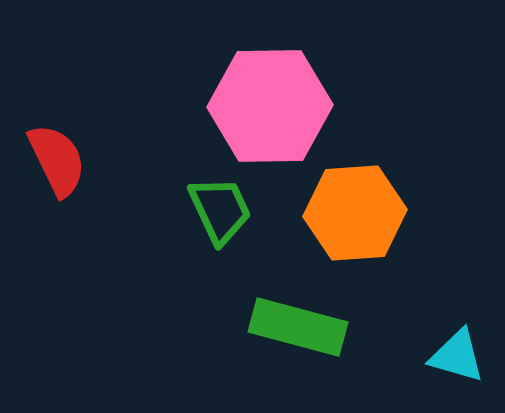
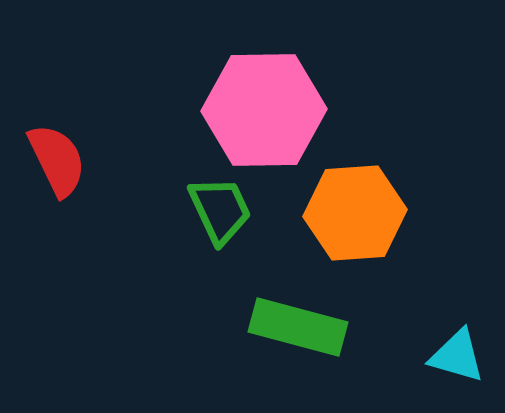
pink hexagon: moved 6 px left, 4 px down
